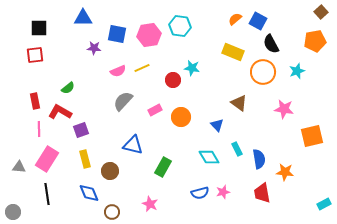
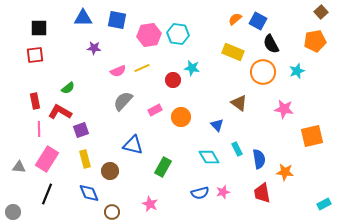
cyan hexagon at (180, 26): moved 2 px left, 8 px down
blue square at (117, 34): moved 14 px up
black line at (47, 194): rotated 30 degrees clockwise
